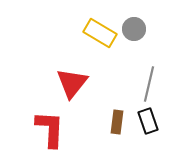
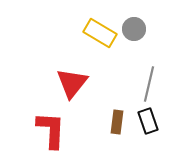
red L-shape: moved 1 px right, 1 px down
